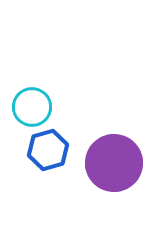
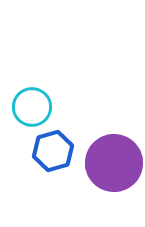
blue hexagon: moved 5 px right, 1 px down
